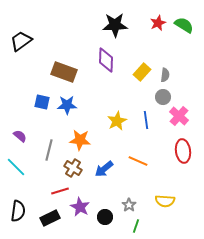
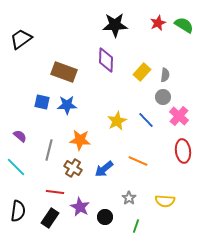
black trapezoid: moved 2 px up
blue line: rotated 36 degrees counterclockwise
red line: moved 5 px left, 1 px down; rotated 24 degrees clockwise
gray star: moved 7 px up
black rectangle: rotated 30 degrees counterclockwise
